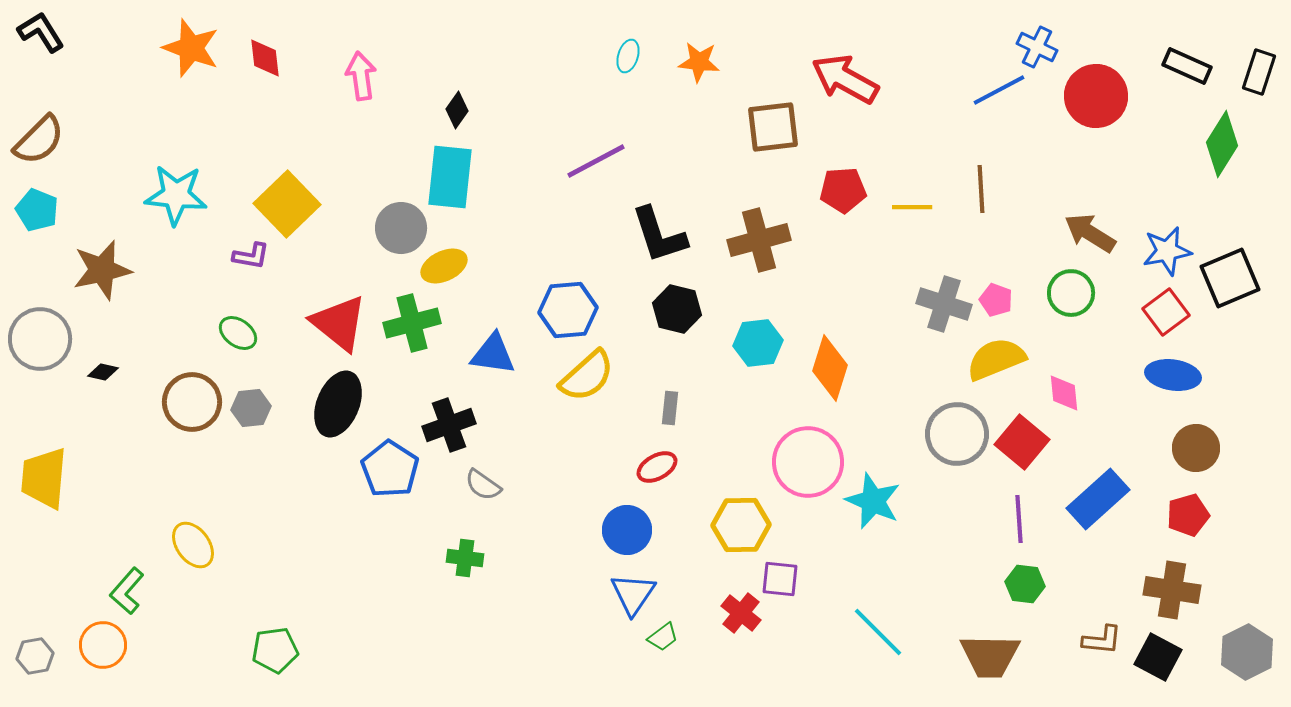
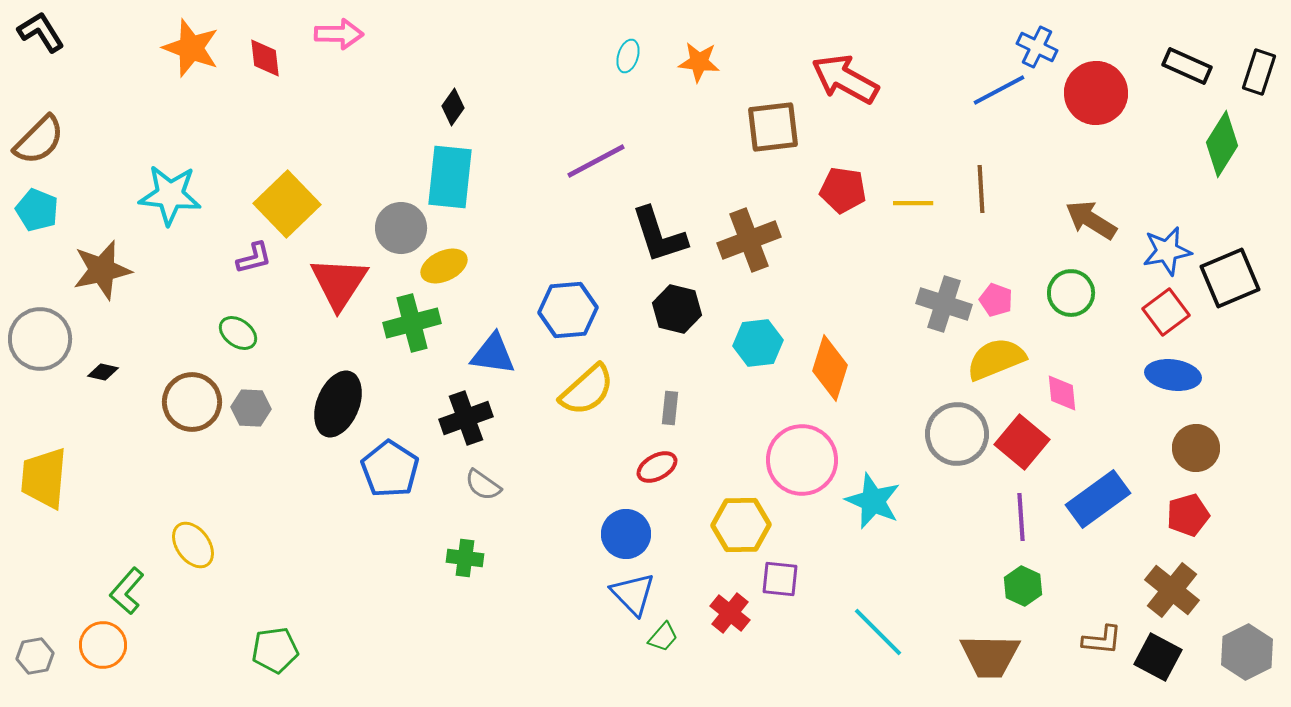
pink arrow at (361, 76): moved 22 px left, 42 px up; rotated 99 degrees clockwise
red circle at (1096, 96): moved 3 px up
black diamond at (457, 110): moved 4 px left, 3 px up
red pentagon at (843, 190): rotated 12 degrees clockwise
cyan star at (176, 195): moved 6 px left
yellow line at (912, 207): moved 1 px right, 4 px up
brown arrow at (1090, 233): moved 1 px right, 13 px up
brown cross at (759, 240): moved 10 px left; rotated 6 degrees counterclockwise
purple L-shape at (251, 256): moved 3 px right, 2 px down; rotated 24 degrees counterclockwise
red triangle at (339, 323): moved 40 px up; rotated 24 degrees clockwise
yellow semicircle at (587, 376): moved 14 px down
pink diamond at (1064, 393): moved 2 px left
gray hexagon at (251, 408): rotated 9 degrees clockwise
black cross at (449, 425): moved 17 px right, 7 px up
pink circle at (808, 462): moved 6 px left, 2 px up
blue rectangle at (1098, 499): rotated 6 degrees clockwise
purple line at (1019, 519): moved 2 px right, 2 px up
blue circle at (627, 530): moved 1 px left, 4 px down
green hexagon at (1025, 584): moved 2 px left, 2 px down; rotated 18 degrees clockwise
brown cross at (1172, 590): rotated 30 degrees clockwise
blue triangle at (633, 594): rotated 18 degrees counterclockwise
red cross at (741, 613): moved 11 px left
green trapezoid at (663, 637): rotated 12 degrees counterclockwise
